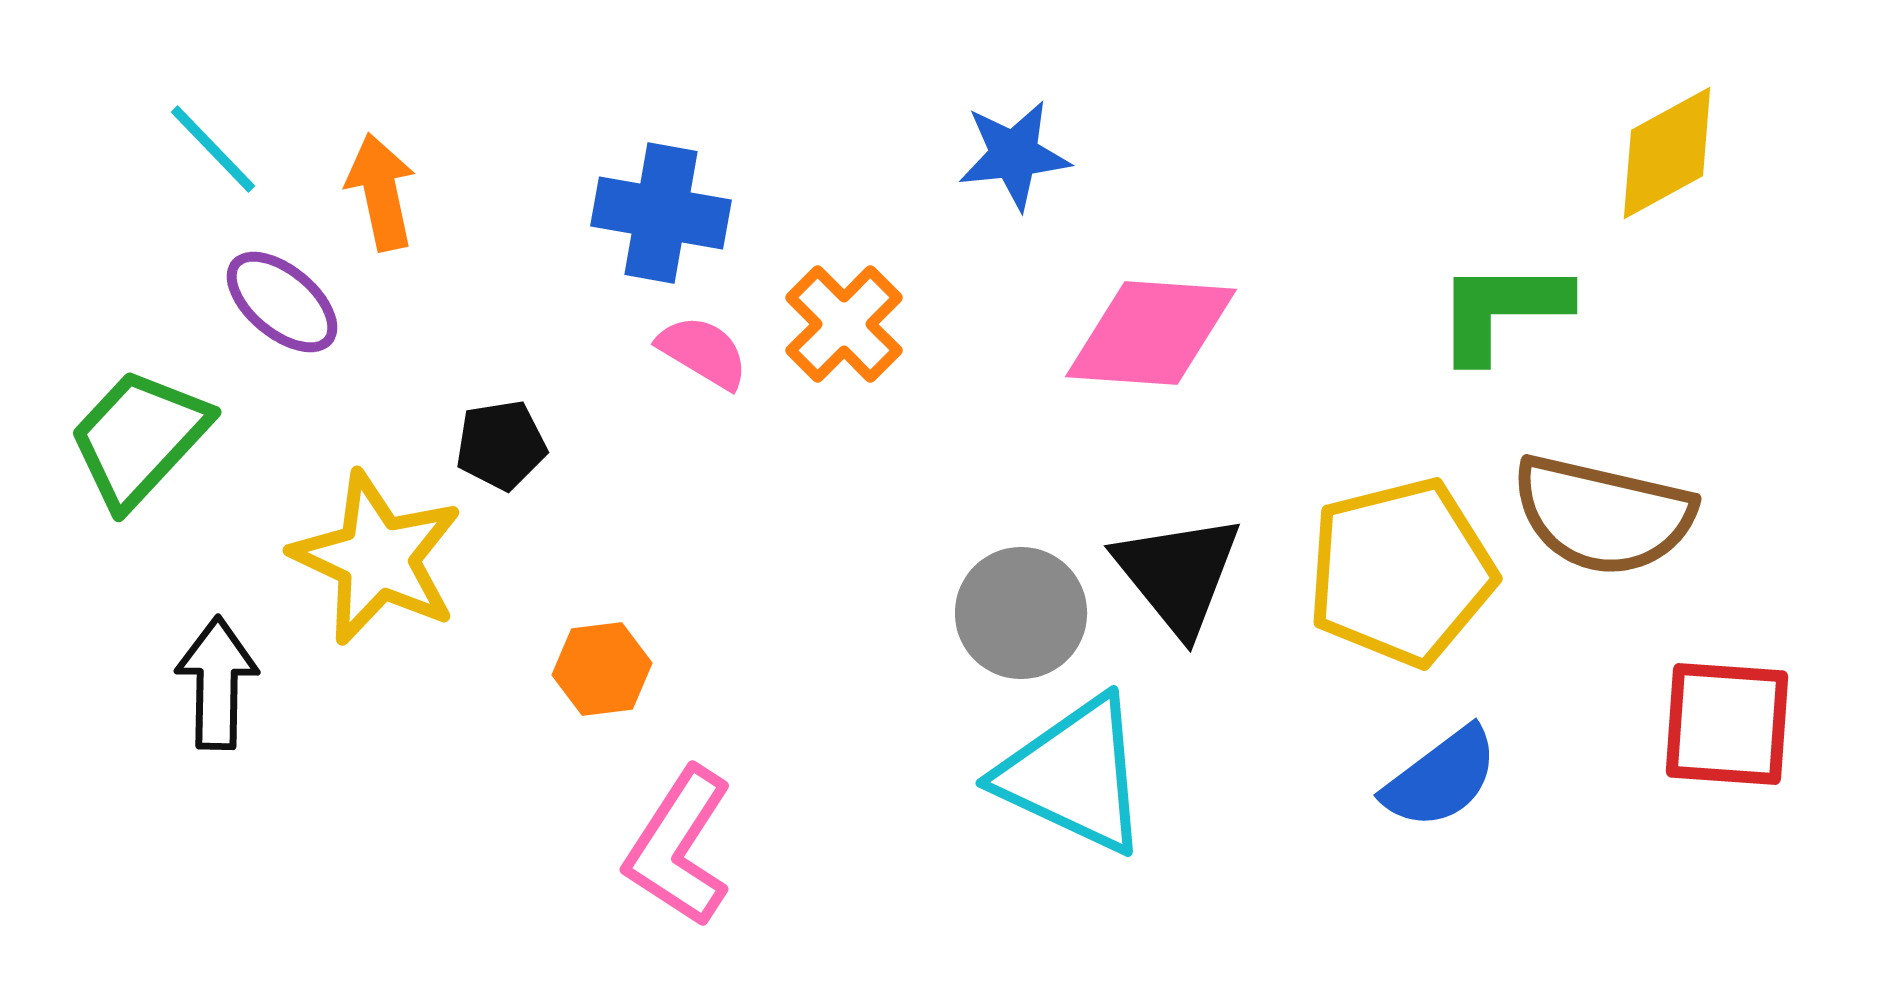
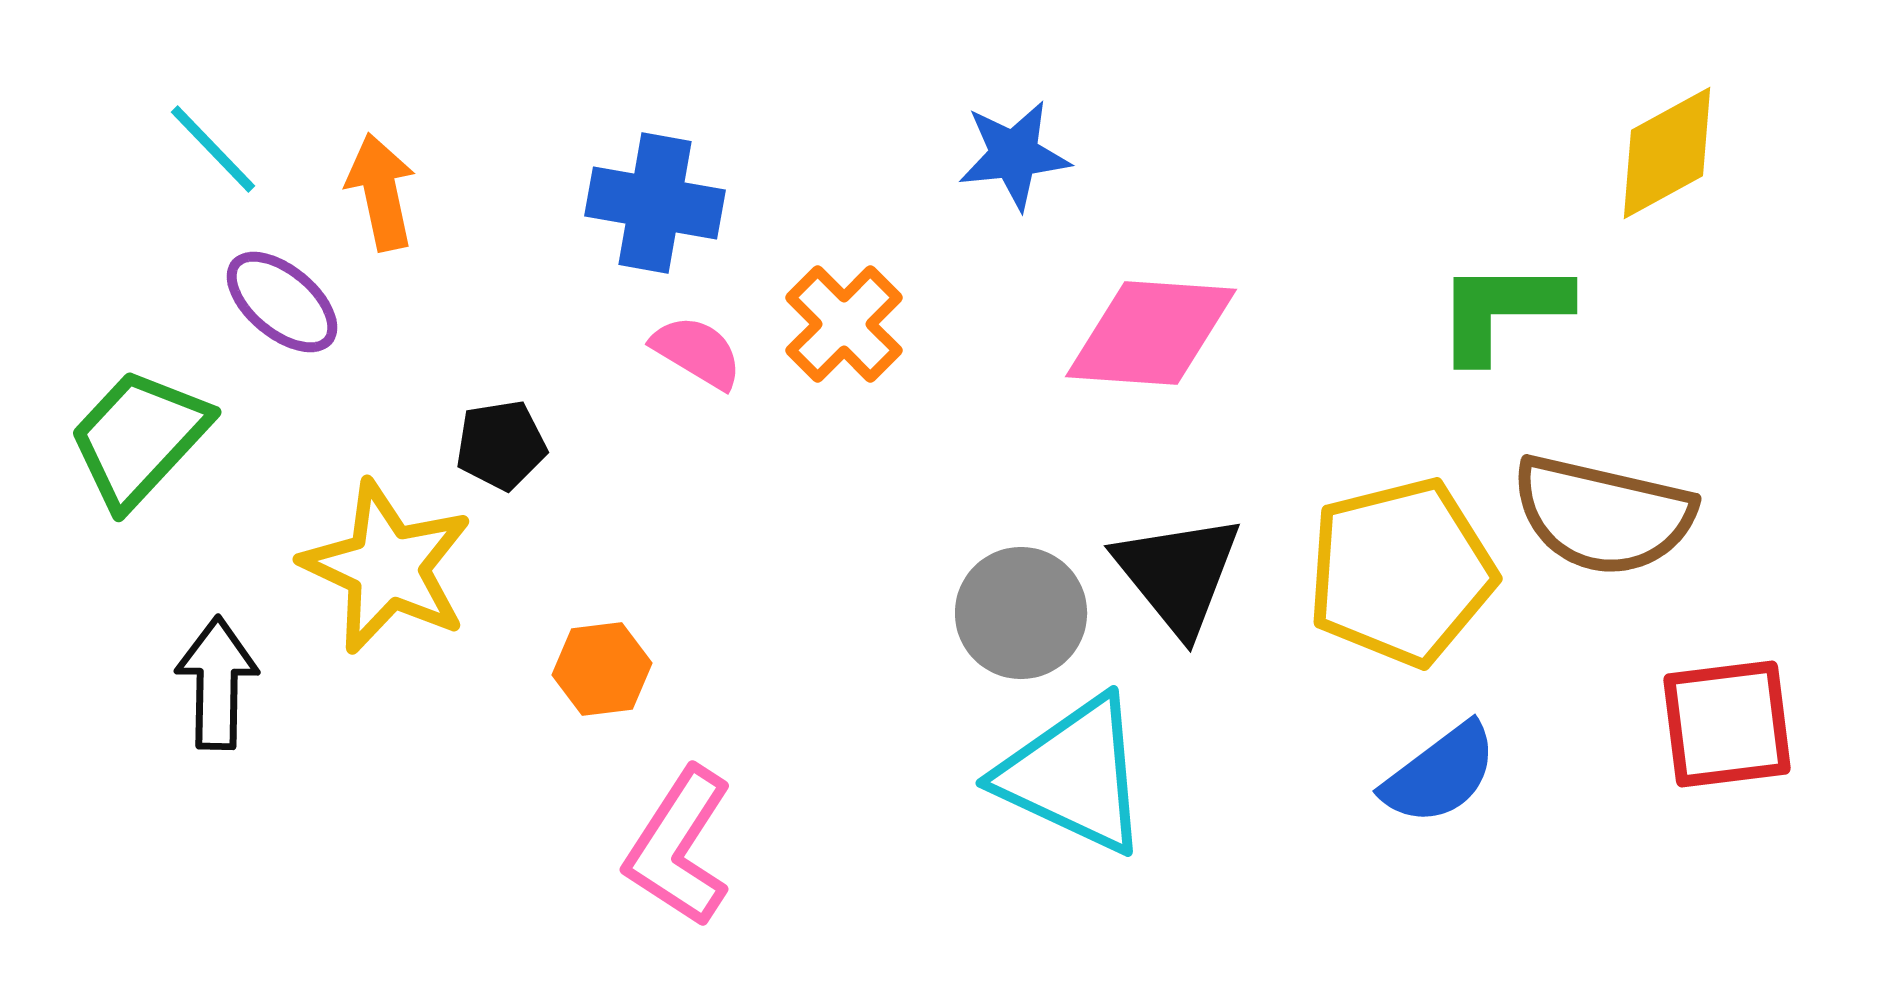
blue cross: moved 6 px left, 10 px up
pink semicircle: moved 6 px left
yellow star: moved 10 px right, 9 px down
red square: rotated 11 degrees counterclockwise
blue semicircle: moved 1 px left, 4 px up
